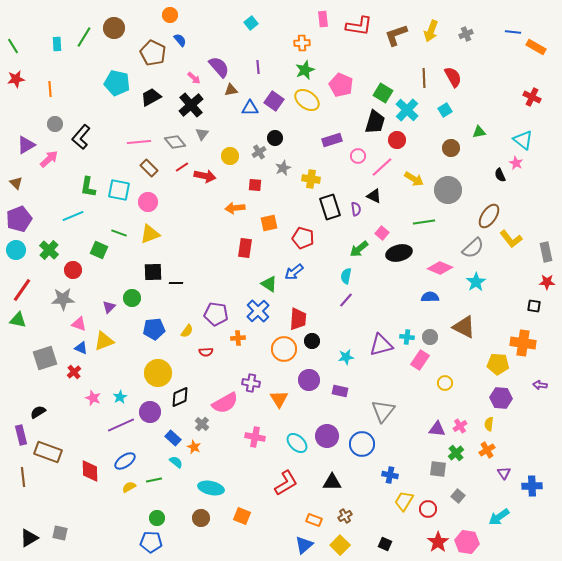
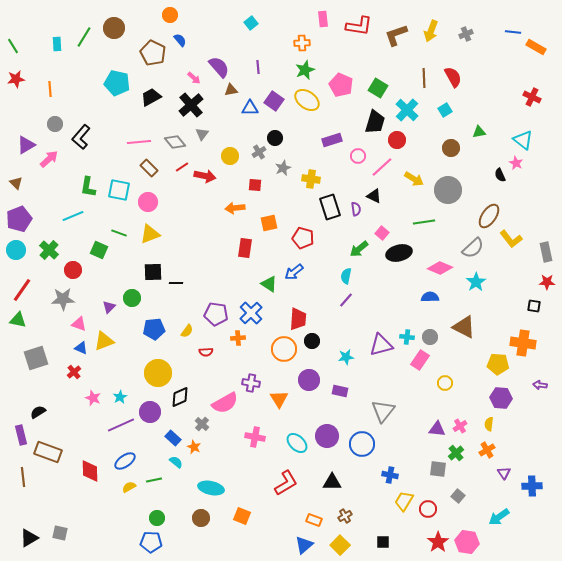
green square at (383, 93): moved 5 px left, 5 px up
blue cross at (258, 311): moved 7 px left, 2 px down
gray square at (45, 358): moved 9 px left
black square at (385, 544): moved 2 px left, 2 px up; rotated 24 degrees counterclockwise
